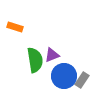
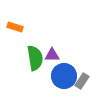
purple triangle: rotated 21 degrees clockwise
green semicircle: moved 2 px up
gray rectangle: moved 1 px down
